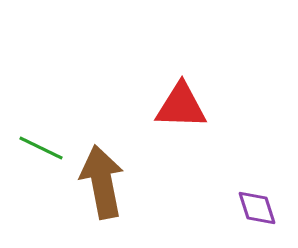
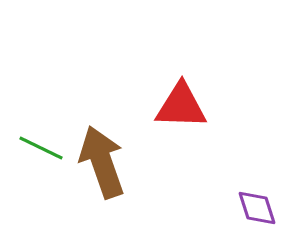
brown arrow: moved 20 px up; rotated 8 degrees counterclockwise
